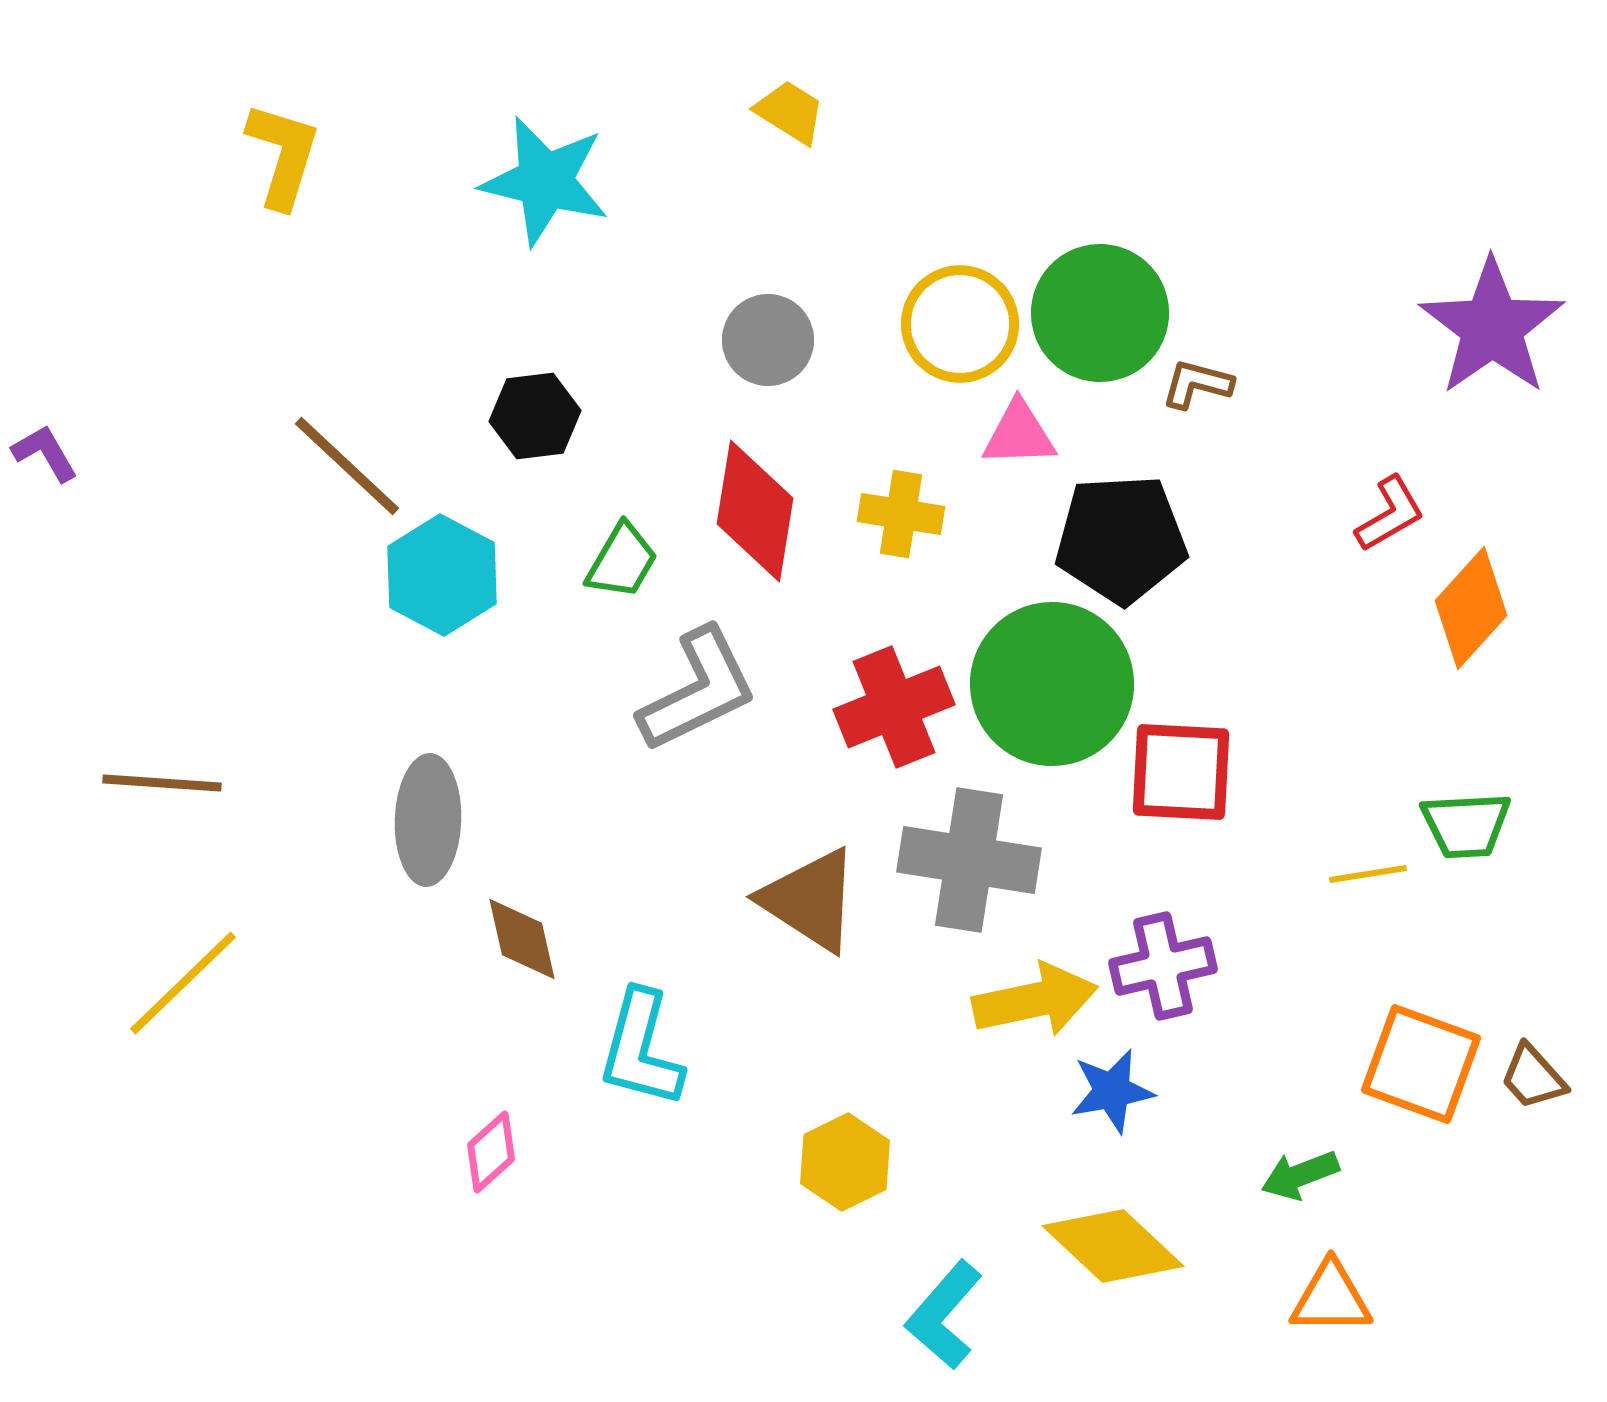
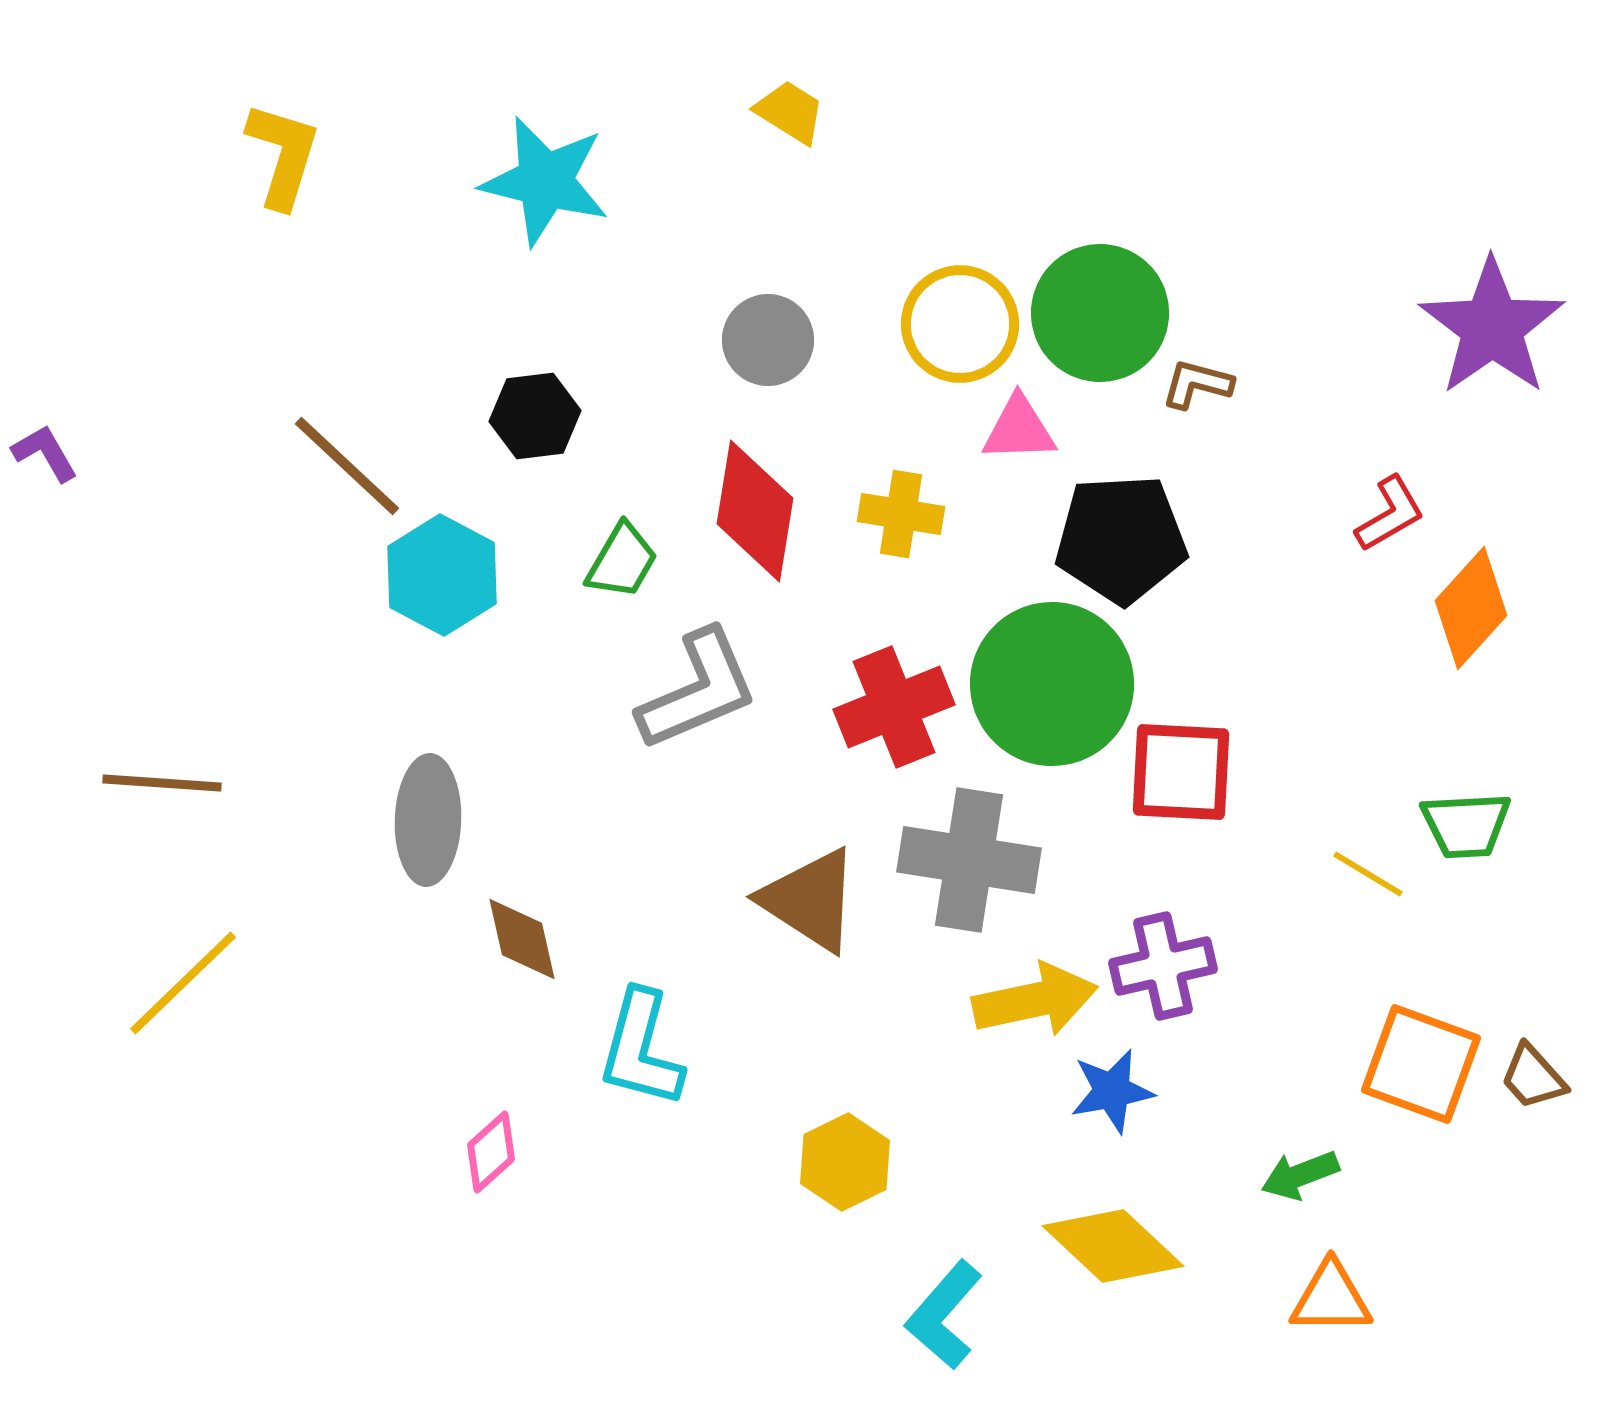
pink triangle at (1019, 434): moved 5 px up
gray L-shape at (698, 690): rotated 3 degrees clockwise
yellow line at (1368, 874): rotated 40 degrees clockwise
